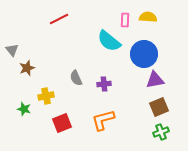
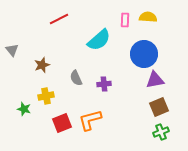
cyan semicircle: moved 10 px left, 1 px up; rotated 80 degrees counterclockwise
brown star: moved 15 px right, 3 px up
orange L-shape: moved 13 px left
